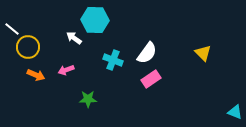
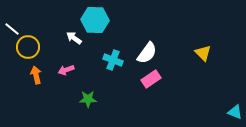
orange arrow: rotated 126 degrees counterclockwise
